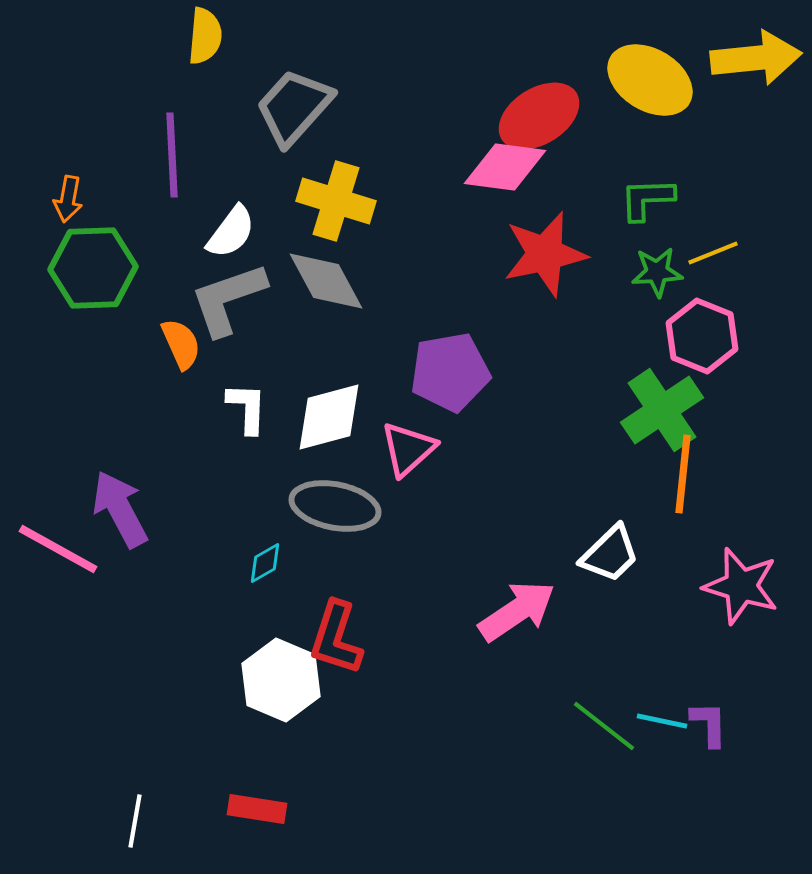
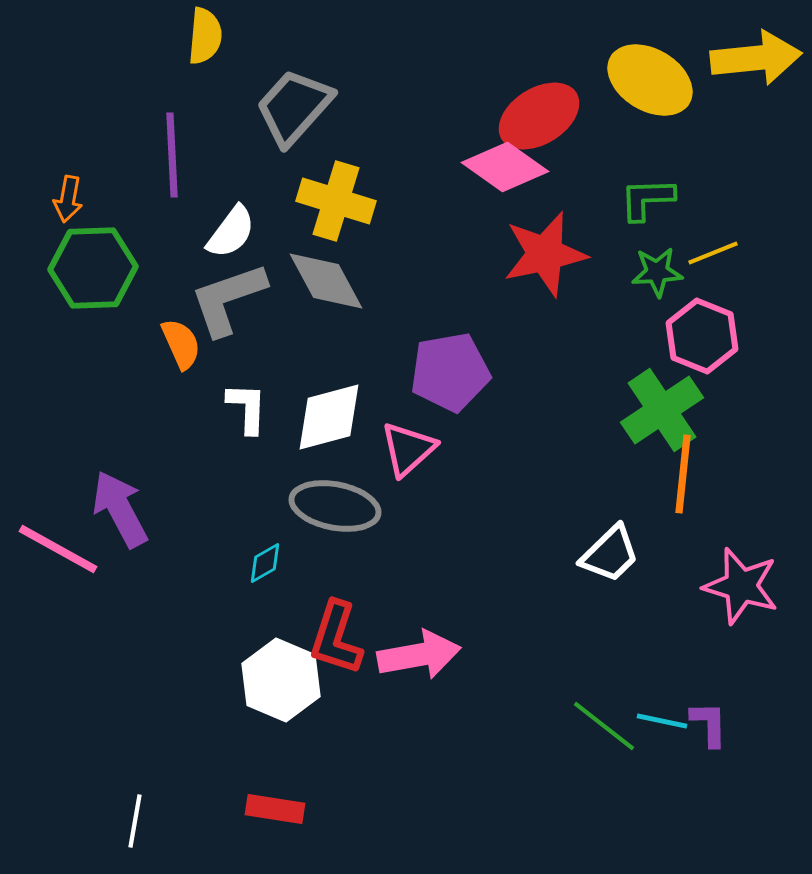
pink diamond: rotated 28 degrees clockwise
pink arrow: moved 98 px left, 44 px down; rotated 24 degrees clockwise
red rectangle: moved 18 px right
